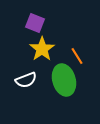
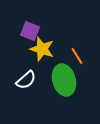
purple square: moved 5 px left, 8 px down
yellow star: rotated 20 degrees counterclockwise
white semicircle: rotated 20 degrees counterclockwise
